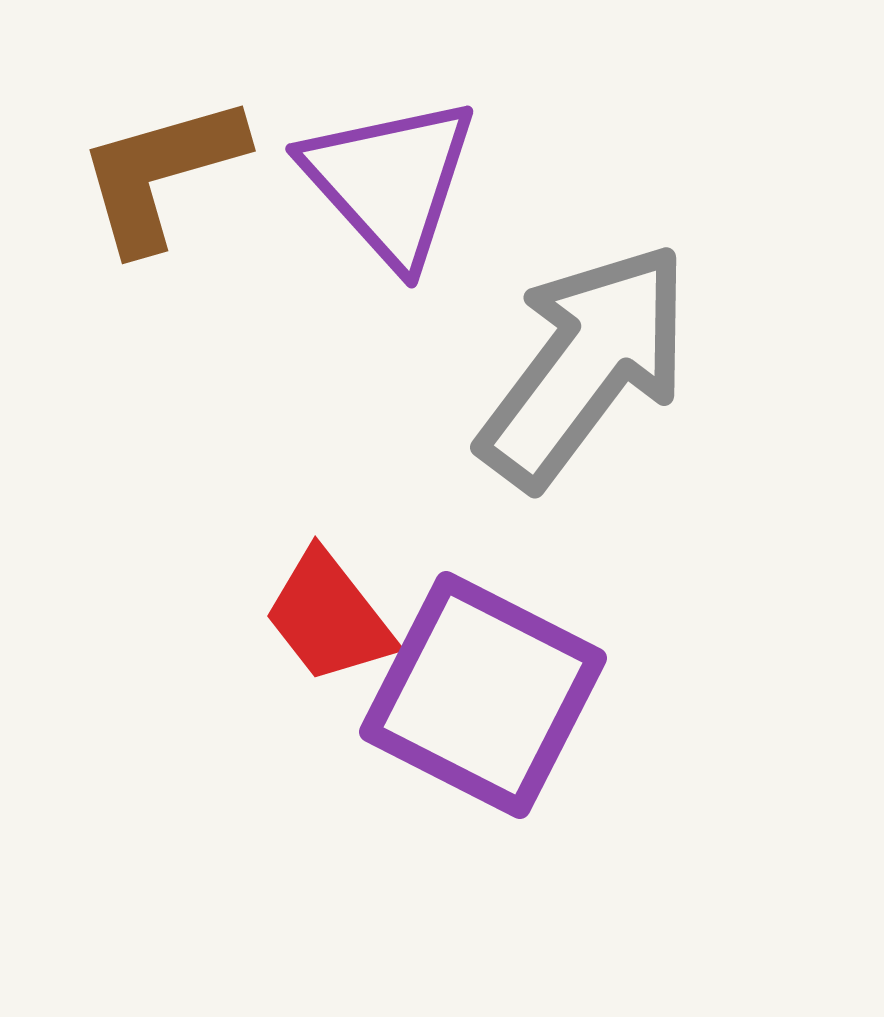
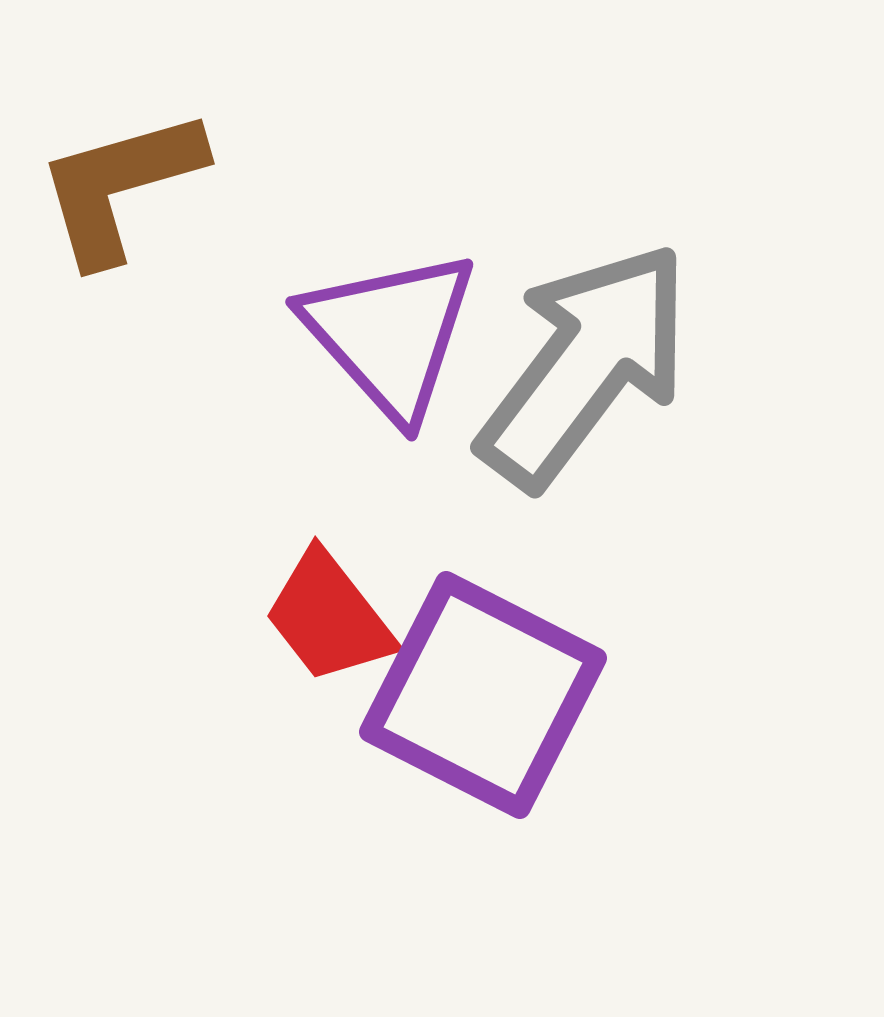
brown L-shape: moved 41 px left, 13 px down
purple triangle: moved 153 px down
